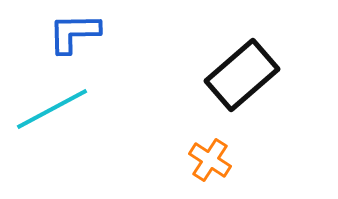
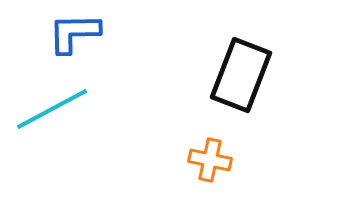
black rectangle: moved 1 px left; rotated 28 degrees counterclockwise
orange cross: rotated 21 degrees counterclockwise
